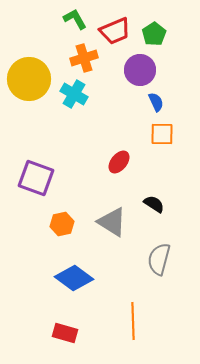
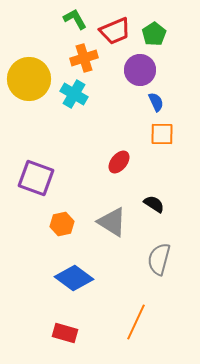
orange line: moved 3 px right, 1 px down; rotated 27 degrees clockwise
